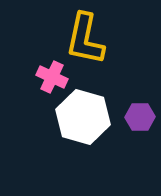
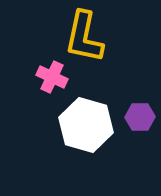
yellow L-shape: moved 1 px left, 2 px up
white hexagon: moved 3 px right, 8 px down
